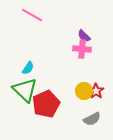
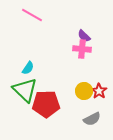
red star: moved 3 px right
red pentagon: rotated 24 degrees clockwise
